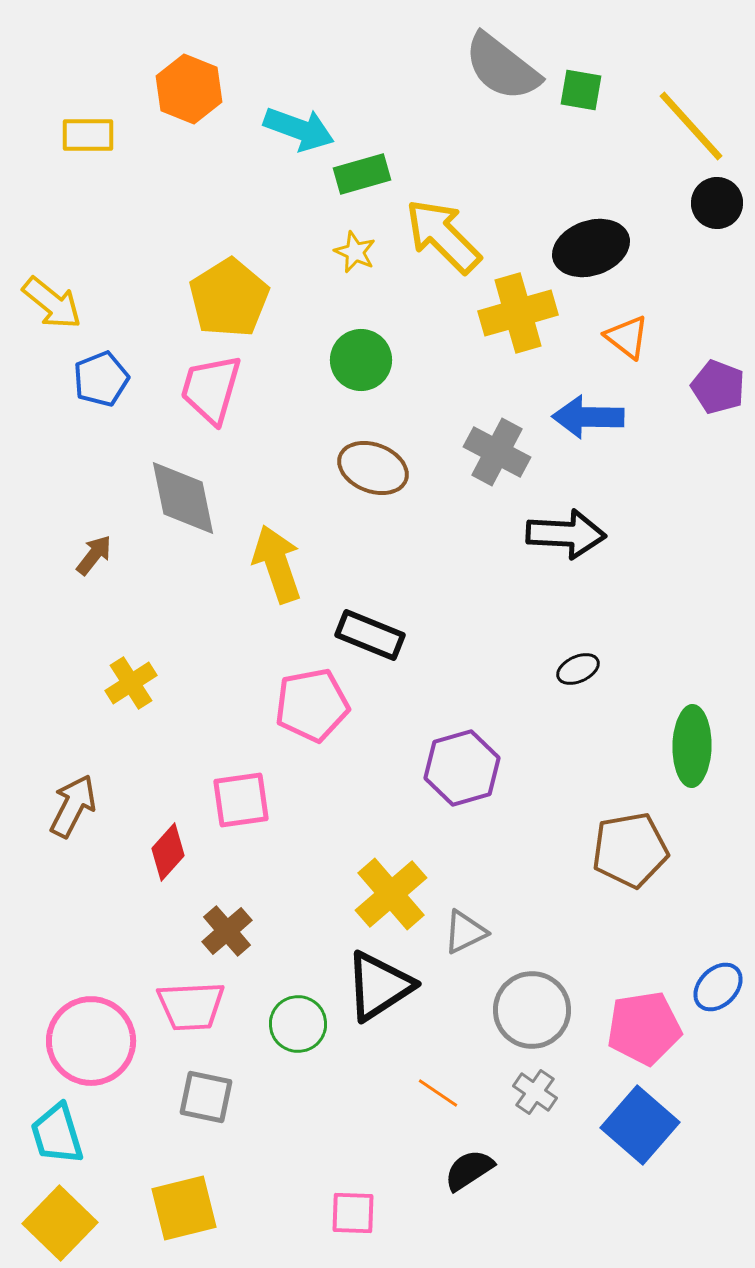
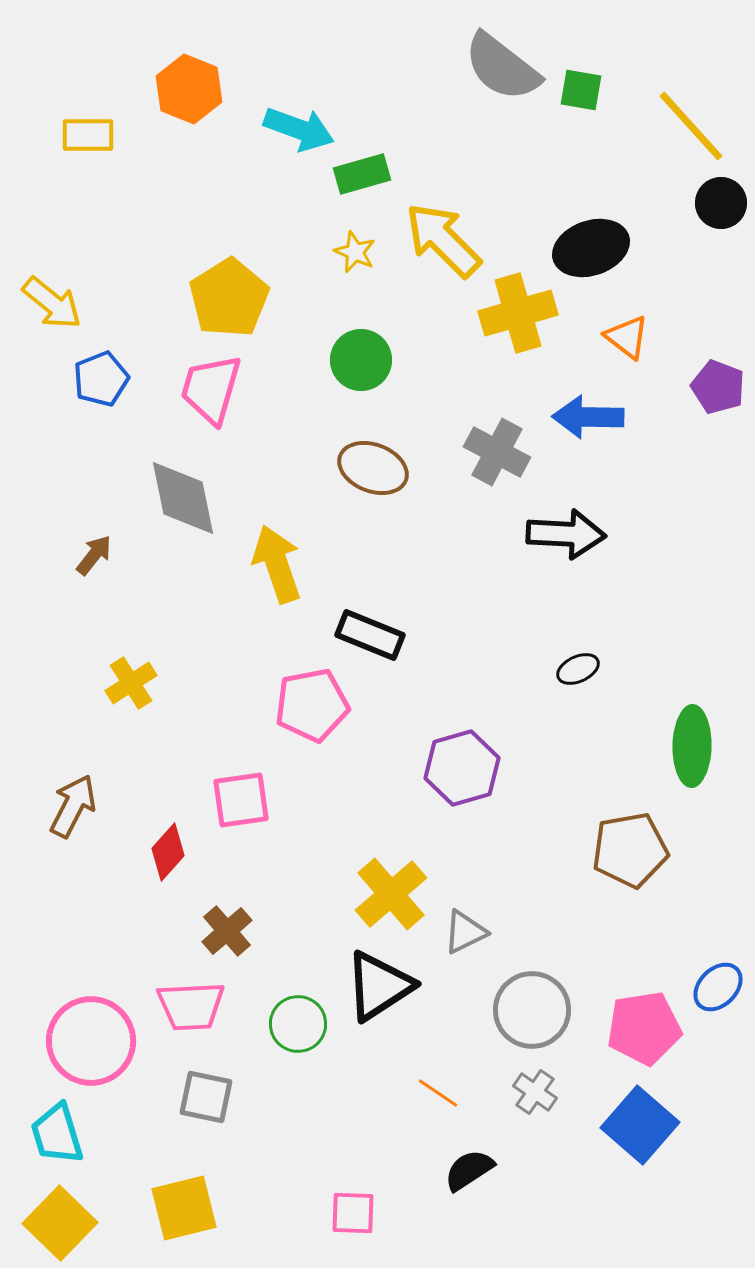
black circle at (717, 203): moved 4 px right
yellow arrow at (443, 236): moved 4 px down
